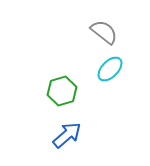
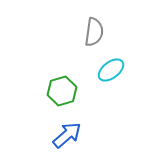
gray semicircle: moved 10 px left; rotated 60 degrees clockwise
cyan ellipse: moved 1 px right, 1 px down; rotated 8 degrees clockwise
